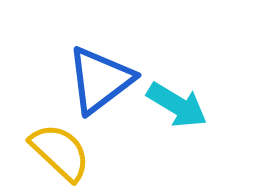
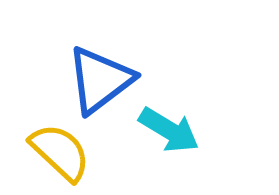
cyan arrow: moved 8 px left, 25 px down
